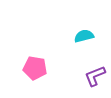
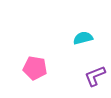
cyan semicircle: moved 1 px left, 2 px down
